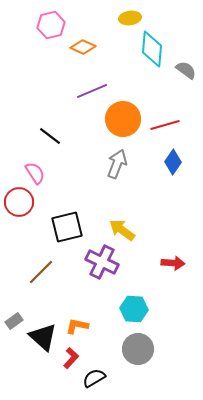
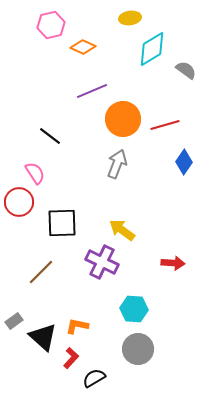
cyan diamond: rotated 54 degrees clockwise
blue diamond: moved 11 px right
black square: moved 5 px left, 4 px up; rotated 12 degrees clockwise
